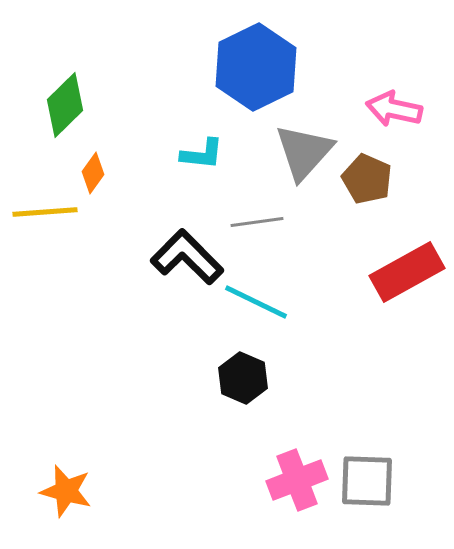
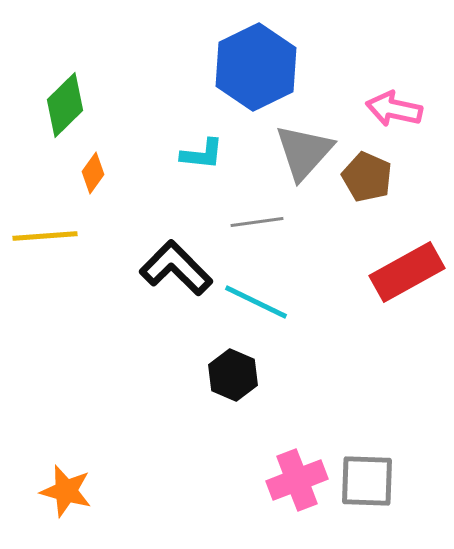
brown pentagon: moved 2 px up
yellow line: moved 24 px down
black L-shape: moved 11 px left, 11 px down
black hexagon: moved 10 px left, 3 px up
